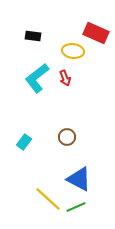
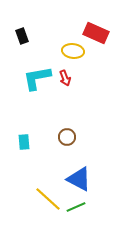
black rectangle: moved 11 px left; rotated 63 degrees clockwise
cyan L-shape: rotated 28 degrees clockwise
cyan rectangle: rotated 42 degrees counterclockwise
